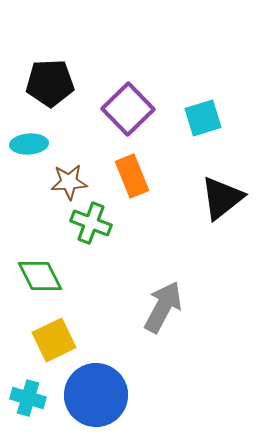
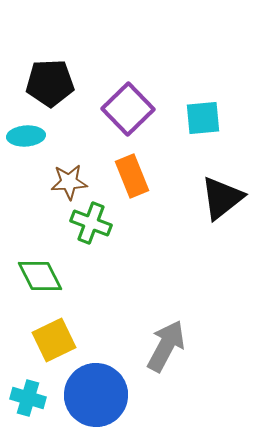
cyan square: rotated 12 degrees clockwise
cyan ellipse: moved 3 px left, 8 px up
gray arrow: moved 3 px right, 39 px down
